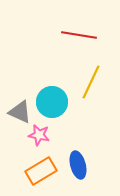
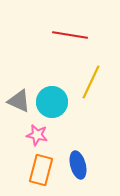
red line: moved 9 px left
gray triangle: moved 1 px left, 11 px up
pink star: moved 2 px left
orange rectangle: moved 1 px up; rotated 44 degrees counterclockwise
